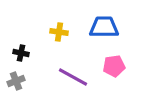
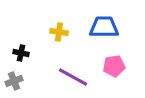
gray cross: moved 2 px left
